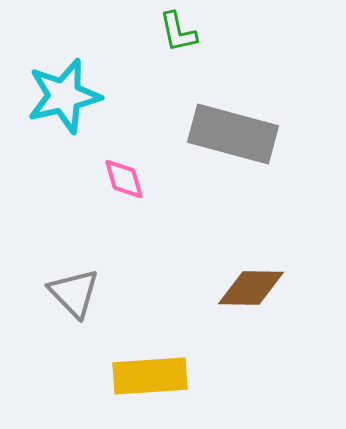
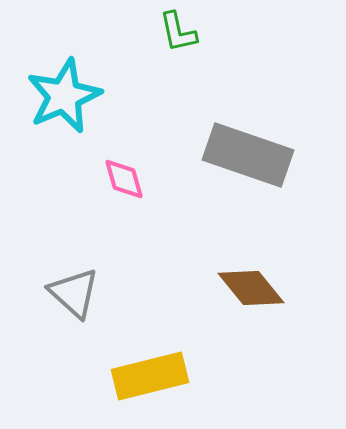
cyan star: rotated 10 degrees counterclockwise
gray rectangle: moved 15 px right, 21 px down; rotated 4 degrees clockwise
brown diamond: rotated 50 degrees clockwise
gray triangle: rotated 4 degrees counterclockwise
yellow rectangle: rotated 10 degrees counterclockwise
